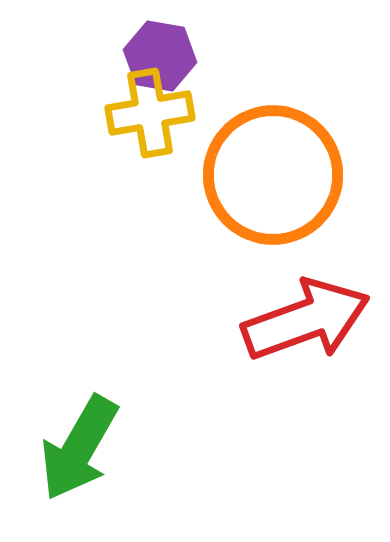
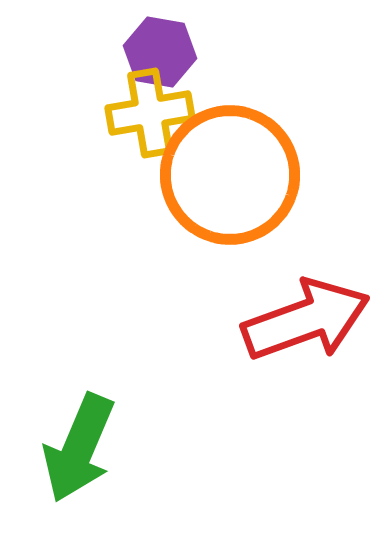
purple hexagon: moved 4 px up
orange circle: moved 43 px left
green arrow: rotated 7 degrees counterclockwise
